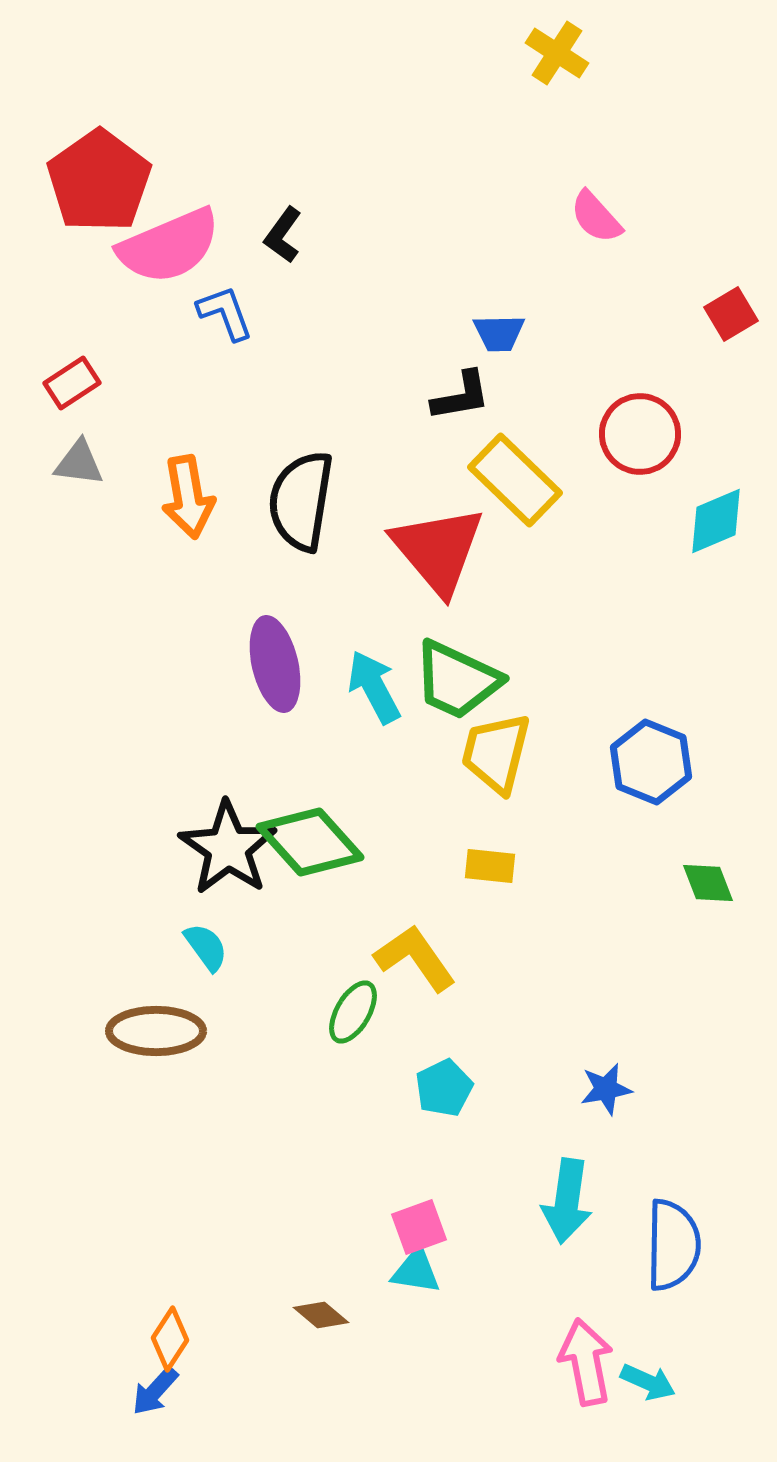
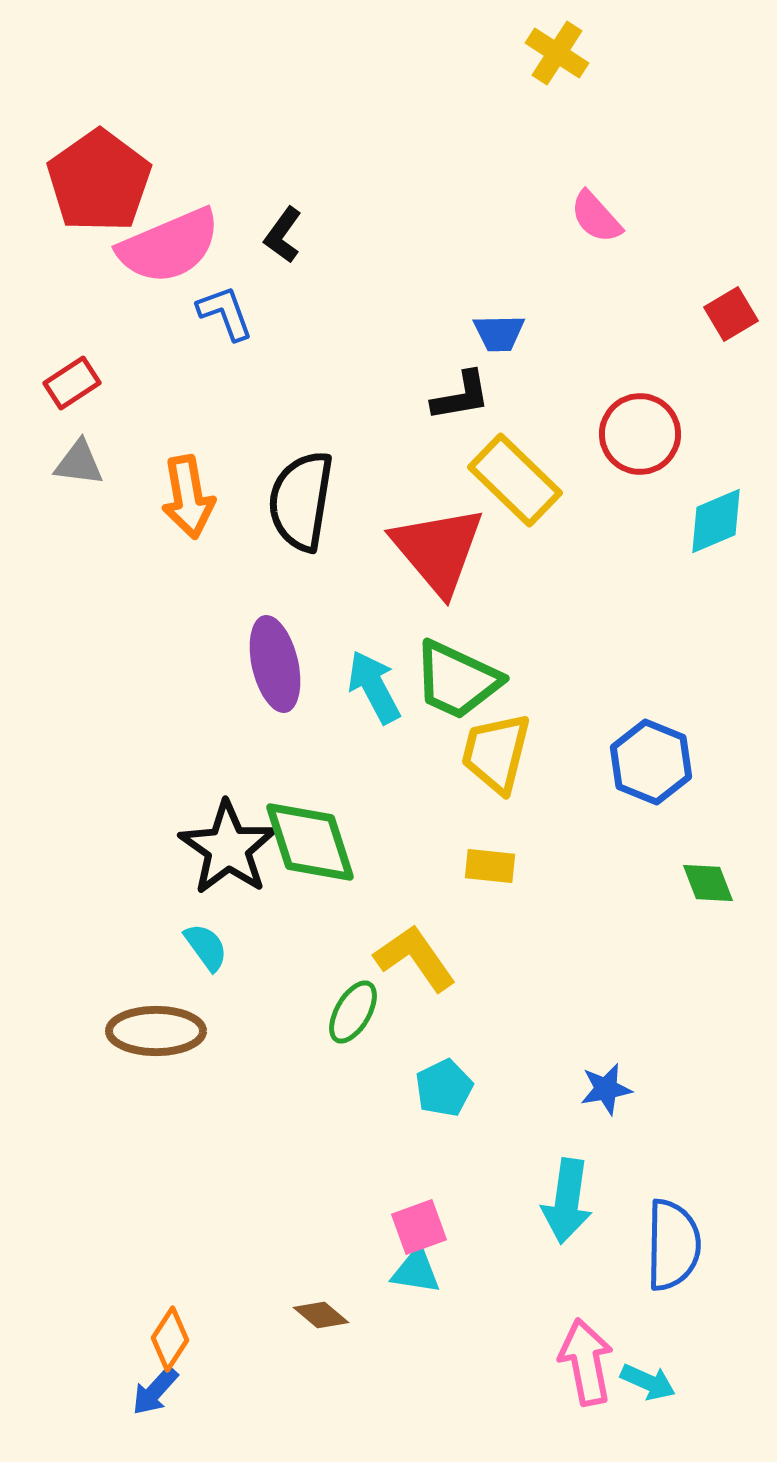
green diamond at (310, 842): rotated 24 degrees clockwise
